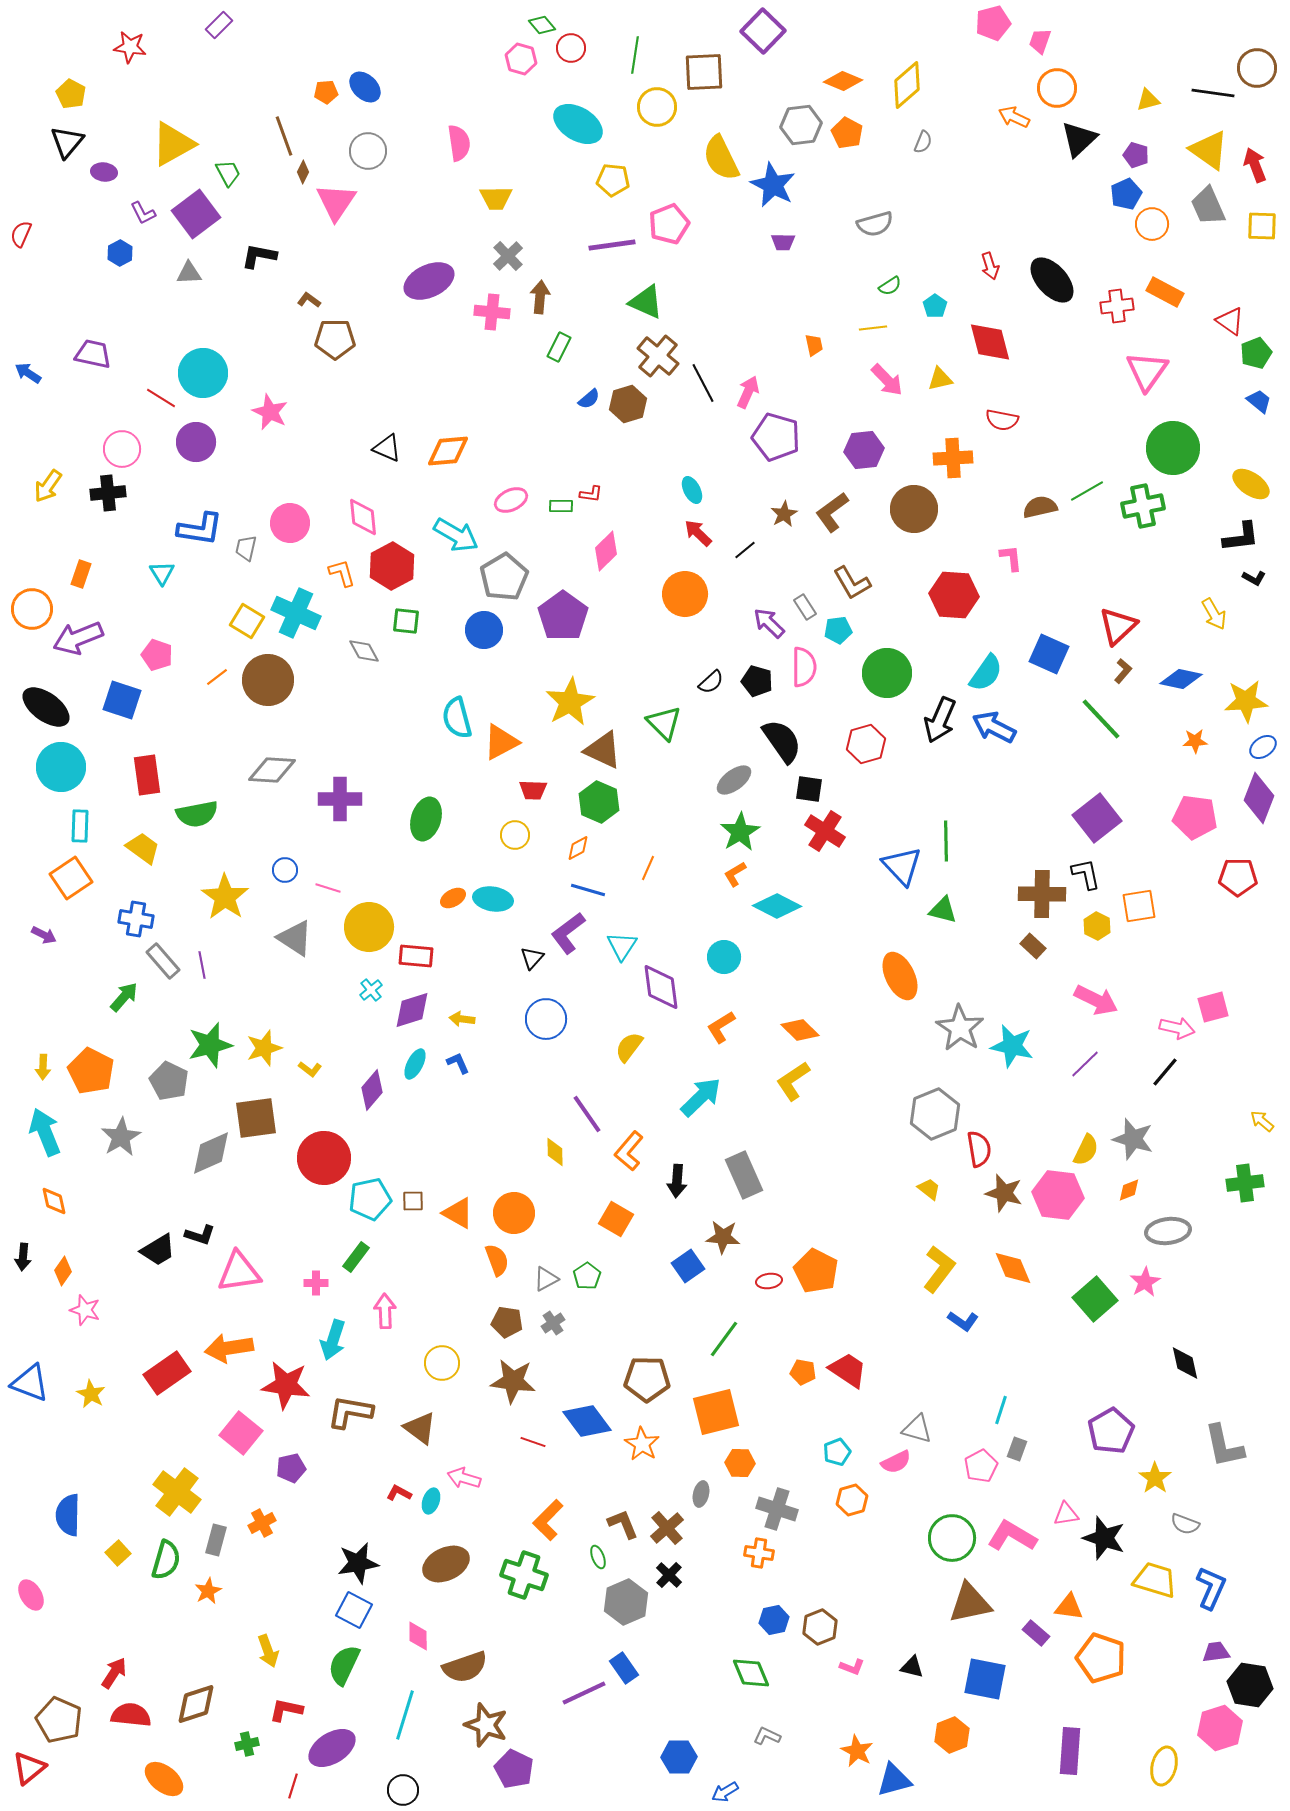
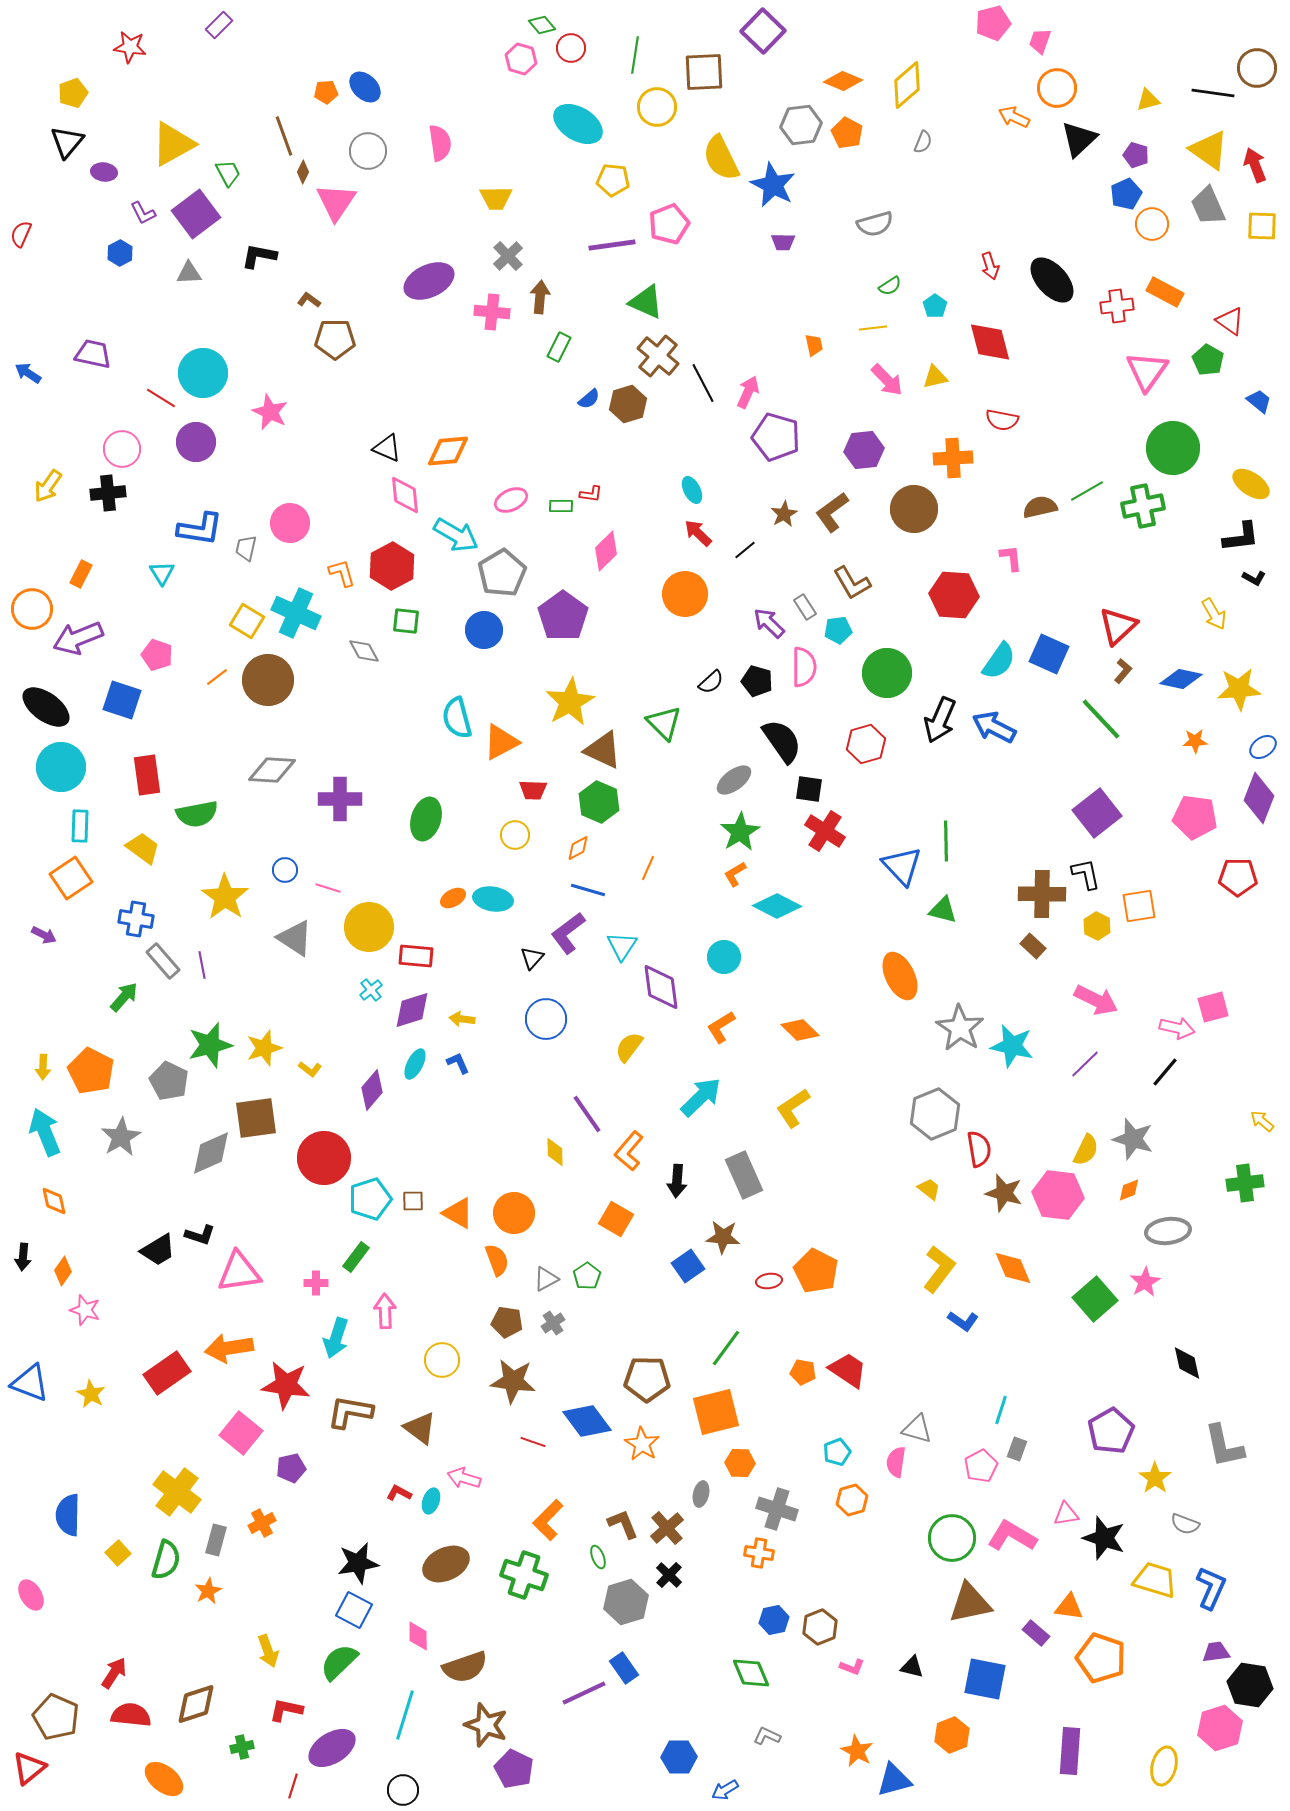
yellow pentagon at (71, 94): moved 2 px right, 1 px up; rotated 24 degrees clockwise
pink semicircle at (459, 143): moved 19 px left
green pentagon at (1256, 353): moved 48 px left, 7 px down; rotated 20 degrees counterclockwise
yellow triangle at (940, 379): moved 5 px left, 2 px up
pink diamond at (363, 517): moved 42 px right, 22 px up
orange rectangle at (81, 574): rotated 8 degrees clockwise
gray pentagon at (504, 577): moved 2 px left, 4 px up
cyan semicircle at (986, 673): moved 13 px right, 12 px up
yellow star at (1246, 701): moved 7 px left, 12 px up
purple square at (1097, 818): moved 5 px up
yellow L-shape at (793, 1081): moved 27 px down
cyan pentagon at (370, 1199): rotated 6 degrees counterclockwise
green line at (724, 1339): moved 2 px right, 9 px down
cyan arrow at (333, 1340): moved 3 px right, 2 px up
yellow circle at (442, 1363): moved 3 px up
black diamond at (1185, 1363): moved 2 px right
pink semicircle at (896, 1462): rotated 124 degrees clockwise
gray hexagon at (626, 1602): rotated 6 degrees clockwise
green semicircle at (344, 1665): moved 5 px left, 3 px up; rotated 21 degrees clockwise
brown pentagon at (59, 1720): moved 3 px left, 3 px up
green cross at (247, 1744): moved 5 px left, 3 px down
blue arrow at (725, 1792): moved 2 px up
